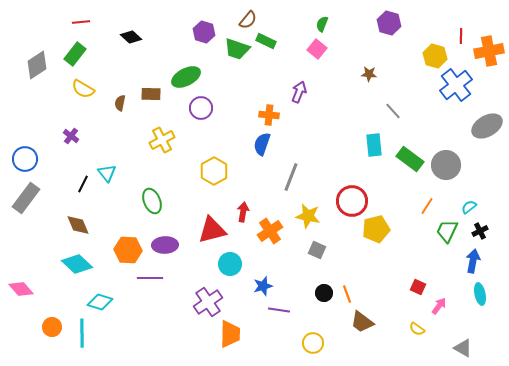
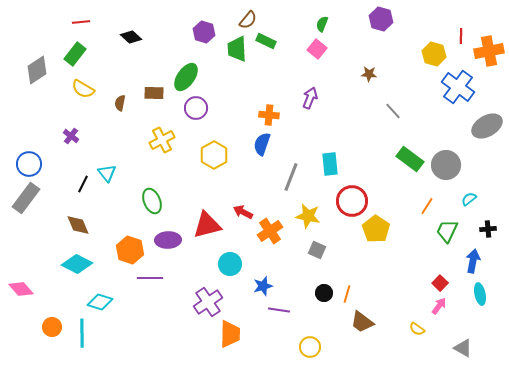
purple hexagon at (389, 23): moved 8 px left, 4 px up
green trapezoid at (237, 49): rotated 68 degrees clockwise
yellow hexagon at (435, 56): moved 1 px left, 2 px up
gray diamond at (37, 65): moved 5 px down
green ellipse at (186, 77): rotated 28 degrees counterclockwise
blue cross at (456, 85): moved 2 px right, 2 px down; rotated 16 degrees counterclockwise
purple arrow at (299, 92): moved 11 px right, 6 px down
brown rectangle at (151, 94): moved 3 px right, 1 px up
purple circle at (201, 108): moved 5 px left
cyan rectangle at (374, 145): moved 44 px left, 19 px down
blue circle at (25, 159): moved 4 px right, 5 px down
yellow hexagon at (214, 171): moved 16 px up
cyan semicircle at (469, 207): moved 8 px up
red arrow at (243, 212): rotated 72 degrees counterclockwise
yellow pentagon at (376, 229): rotated 24 degrees counterclockwise
red triangle at (212, 230): moved 5 px left, 5 px up
black cross at (480, 231): moved 8 px right, 2 px up; rotated 21 degrees clockwise
purple ellipse at (165, 245): moved 3 px right, 5 px up
orange hexagon at (128, 250): moved 2 px right; rotated 16 degrees clockwise
cyan diamond at (77, 264): rotated 16 degrees counterclockwise
red square at (418, 287): moved 22 px right, 4 px up; rotated 21 degrees clockwise
orange line at (347, 294): rotated 36 degrees clockwise
yellow circle at (313, 343): moved 3 px left, 4 px down
